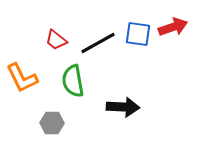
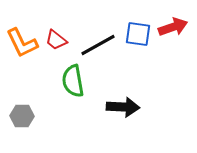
black line: moved 2 px down
orange L-shape: moved 35 px up
gray hexagon: moved 30 px left, 7 px up
